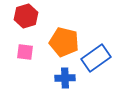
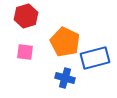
orange pentagon: moved 1 px right; rotated 12 degrees clockwise
blue rectangle: moved 1 px left; rotated 20 degrees clockwise
blue cross: rotated 18 degrees clockwise
